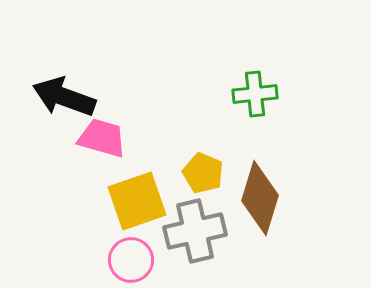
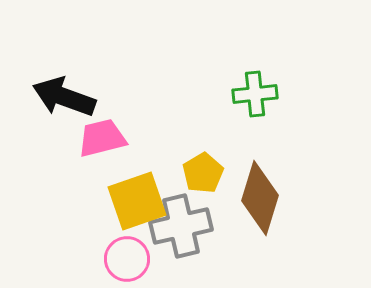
pink trapezoid: rotated 30 degrees counterclockwise
yellow pentagon: rotated 18 degrees clockwise
gray cross: moved 14 px left, 5 px up
pink circle: moved 4 px left, 1 px up
